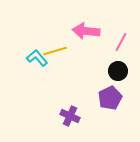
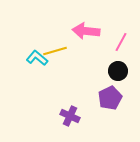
cyan L-shape: rotated 10 degrees counterclockwise
